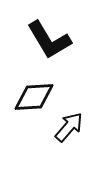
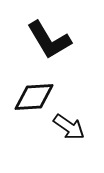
black arrow: rotated 84 degrees clockwise
